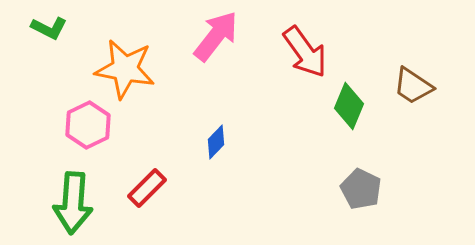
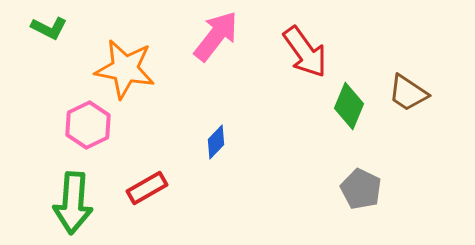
brown trapezoid: moved 5 px left, 7 px down
red rectangle: rotated 15 degrees clockwise
